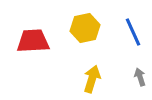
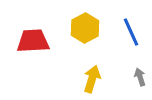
yellow hexagon: rotated 16 degrees counterclockwise
blue line: moved 2 px left
